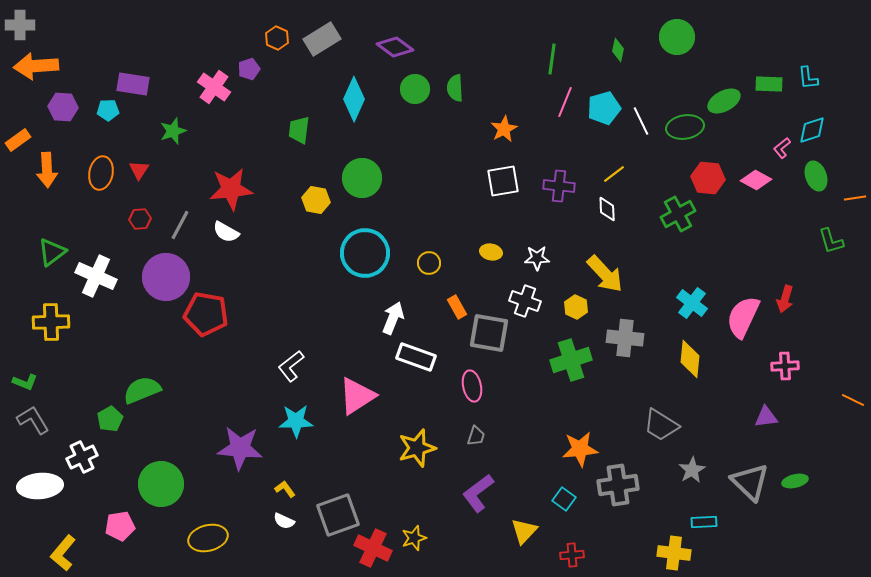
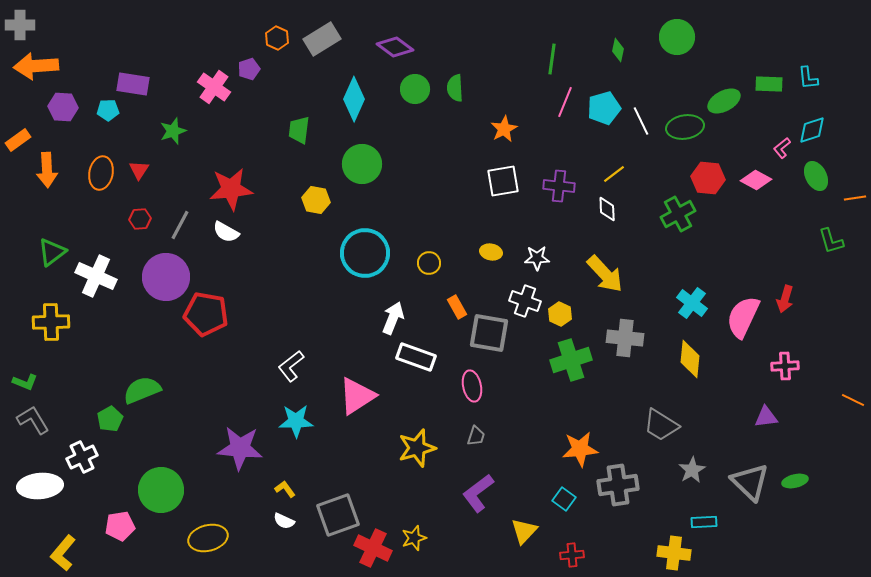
green ellipse at (816, 176): rotated 8 degrees counterclockwise
green circle at (362, 178): moved 14 px up
yellow hexagon at (576, 307): moved 16 px left, 7 px down
green circle at (161, 484): moved 6 px down
